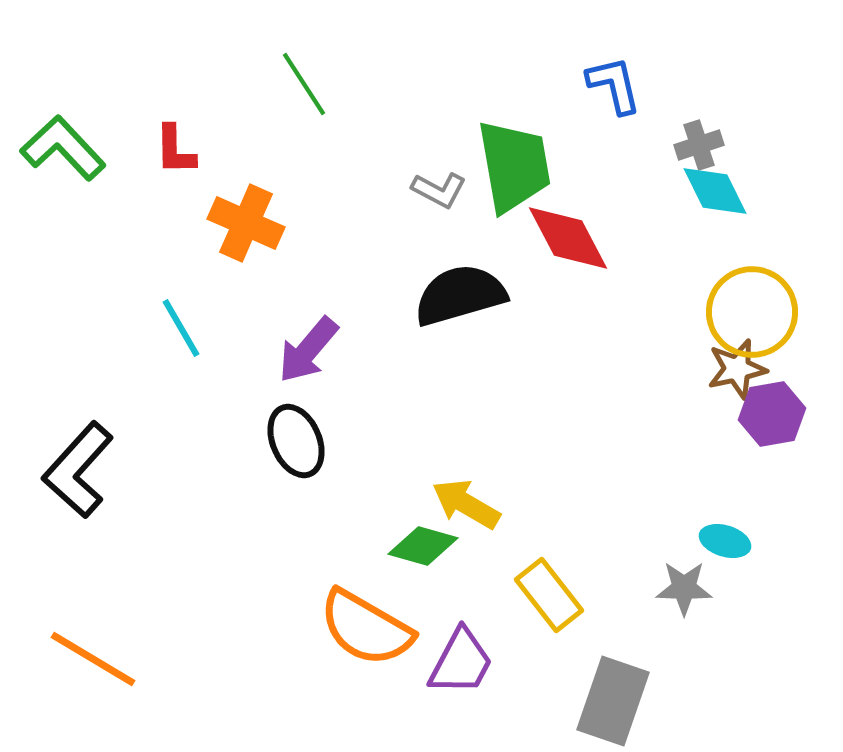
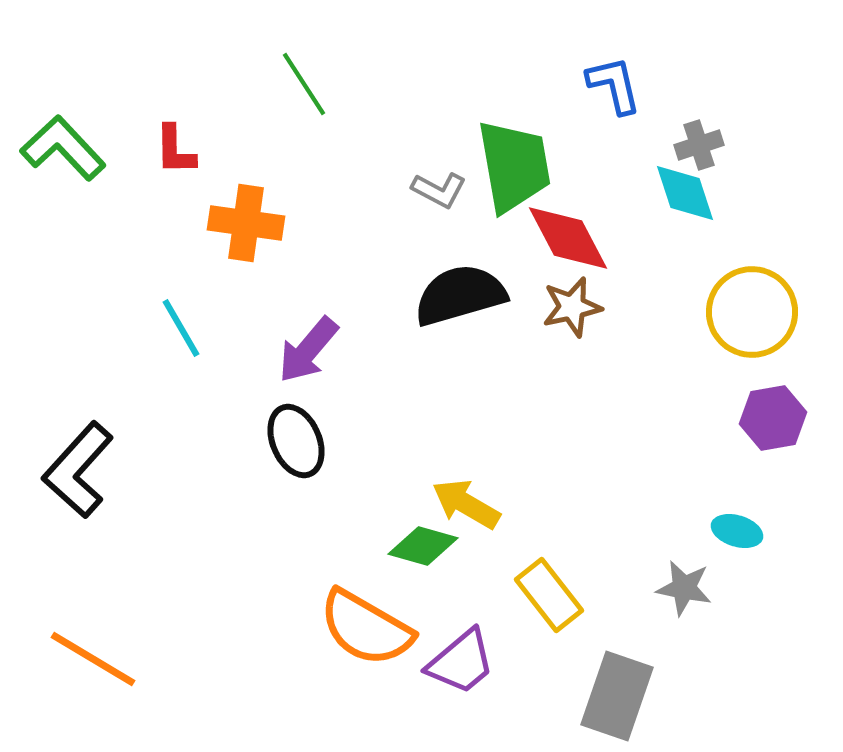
cyan diamond: moved 30 px left, 2 px down; rotated 8 degrees clockwise
orange cross: rotated 16 degrees counterclockwise
brown star: moved 165 px left, 62 px up
purple hexagon: moved 1 px right, 4 px down
cyan ellipse: moved 12 px right, 10 px up
gray star: rotated 10 degrees clockwise
purple trapezoid: rotated 22 degrees clockwise
gray rectangle: moved 4 px right, 5 px up
